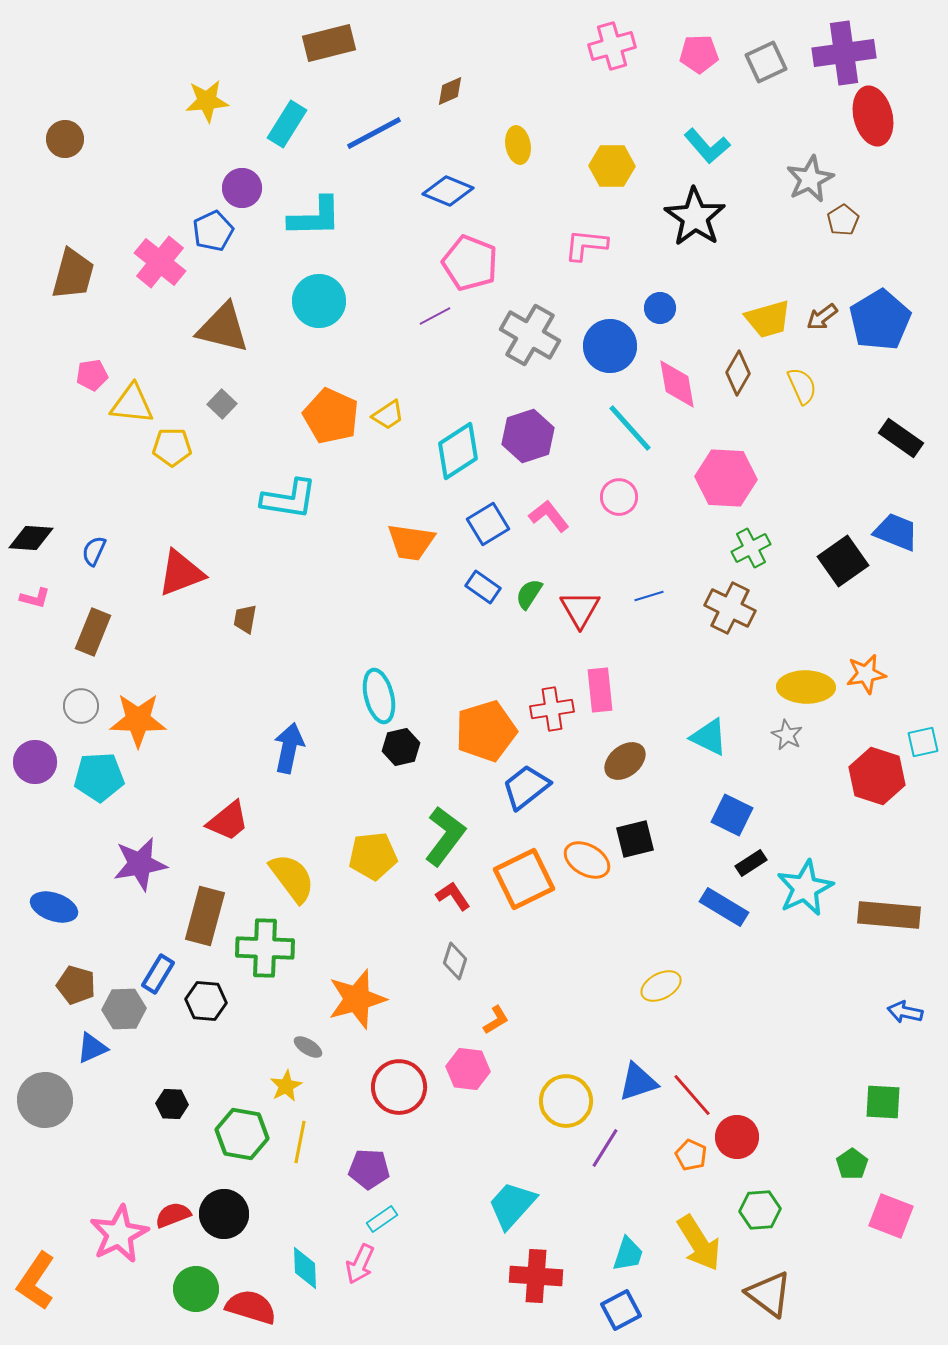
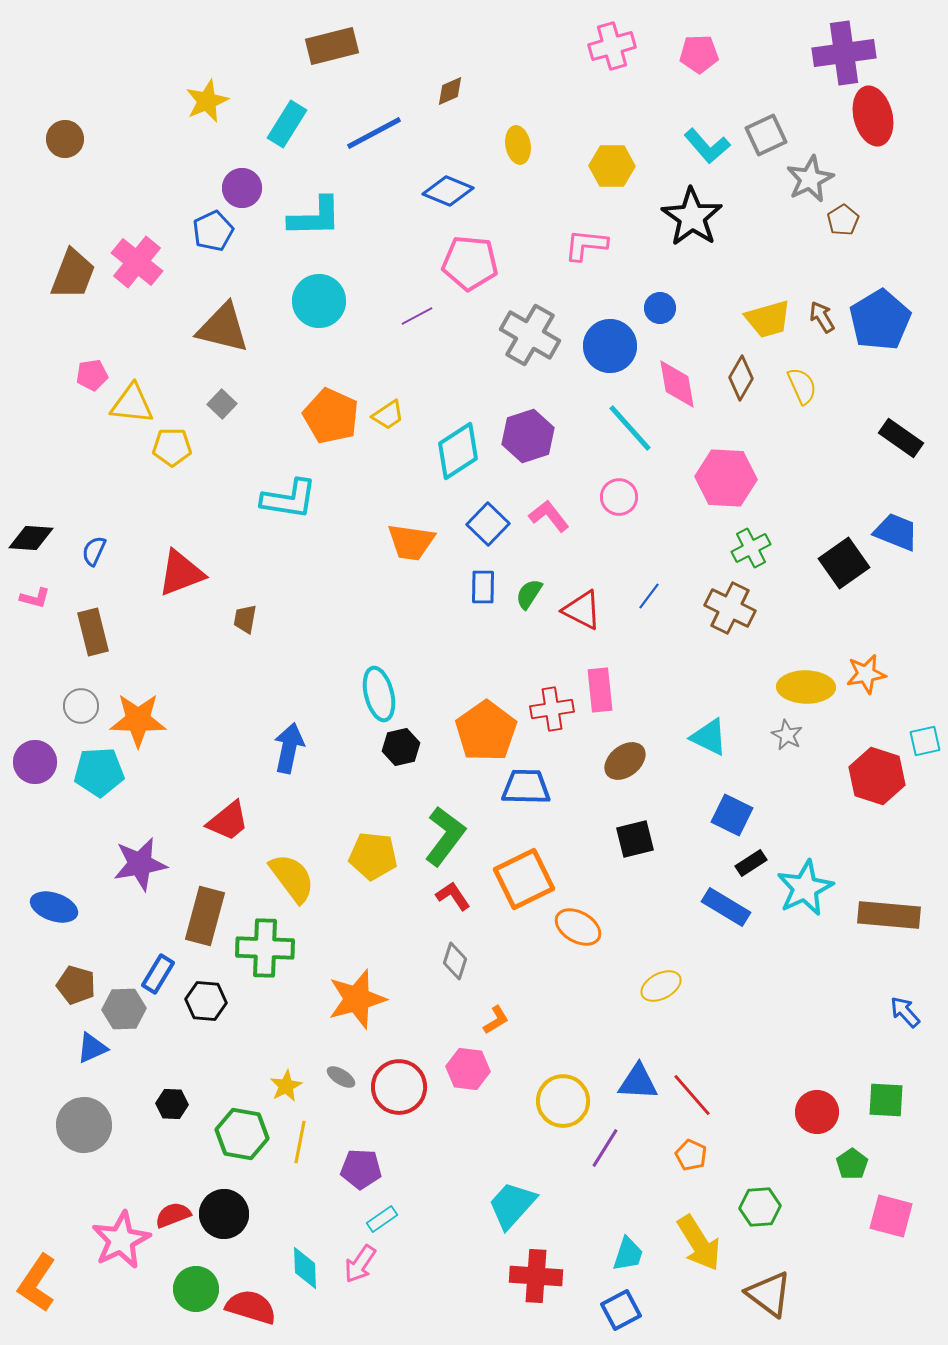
brown rectangle at (329, 43): moved 3 px right, 3 px down
gray square at (766, 62): moved 73 px down
yellow star at (207, 101): rotated 18 degrees counterclockwise
black star at (695, 217): moved 3 px left
pink cross at (160, 262): moved 23 px left
pink pentagon at (470, 263): rotated 16 degrees counterclockwise
brown trapezoid at (73, 274): rotated 6 degrees clockwise
purple line at (435, 316): moved 18 px left
brown arrow at (822, 317): rotated 96 degrees clockwise
brown diamond at (738, 373): moved 3 px right, 5 px down
blue square at (488, 524): rotated 15 degrees counterclockwise
black square at (843, 561): moved 1 px right, 2 px down
blue rectangle at (483, 587): rotated 56 degrees clockwise
blue line at (649, 596): rotated 36 degrees counterclockwise
red triangle at (580, 609): moved 2 px right, 1 px down; rotated 33 degrees counterclockwise
brown rectangle at (93, 632): rotated 36 degrees counterclockwise
cyan ellipse at (379, 696): moved 2 px up
orange pentagon at (486, 731): rotated 18 degrees counterclockwise
cyan square at (923, 742): moved 2 px right, 1 px up
cyan pentagon at (99, 777): moved 5 px up
blue trapezoid at (526, 787): rotated 39 degrees clockwise
yellow pentagon at (373, 856): rotated 12 degrees clockwise
orange ellipse at (587, 860): moved 9 px left, 67 px down
blue rectangle at (724, 907): moved 2 px right
blue arrow at (905, 1012): rotated 36 degrees clockwise
gray ellipse at (308, 1047): moved 33 px right, 30 px down
blue triangle at (638, 1082): rotated 21 degrees clockwise
gray circle at (45, 1100): moved 39 px right, 25 px down
yellow circle at (566, 1101): moved 3 px left
green square at (883, 1102): moved 3 px right, 2 px up
red circle at (737, 1137): moved 80 px right, 25 px up
purple pentagon at (369, 1169): moved 8 px left
green hexagon at (760, 1210): moved 3 px up
pink square at (891, 1216): rotated 6 degrees counterclockwise
pink star at (119, 1234): moved 2 px right, 6 px down
pink arrow at (360, 1264): rotated 9 degrees clockwise
orange L-shape at (36, 1281): moved 1 px right, 2 px down
